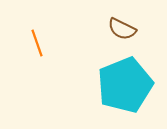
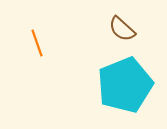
brown semicircle: rotated 16 degrees clockwise
